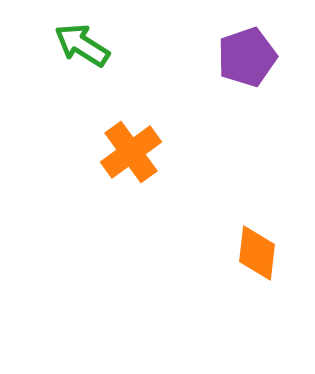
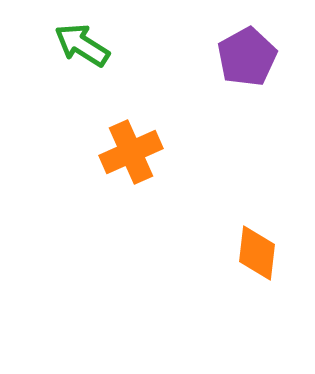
purple pentagon: rotated 10 degrees counterclockwise
orange cross: rotated 12 degrees clockwise
